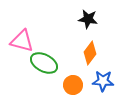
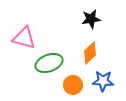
black star: moved 3 px right; rotated 18 degrees counterclockwise
pink triangle: moved 2 px right, 3 px up
orange diamond: rotated 10 degrees clockwise
green ellipse: moved 5 px right; rotated 48 degrees counterclockwise
